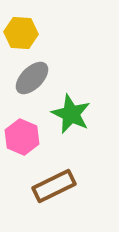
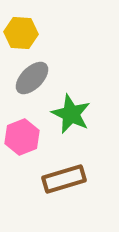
pink hexagon: rotated 16 degrees clockwise
brown rectangle: moved 10 px right, 7 px up; rotated 9 degrees clockwise
